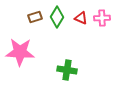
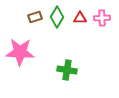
red triangle: moved 1 px left; rotated 24 degrees counterclockwise
